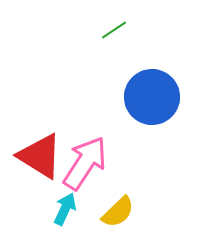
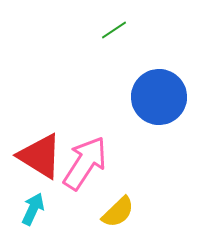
blue circle: moved 7 px right
cyan arrow: moved 32 px left
